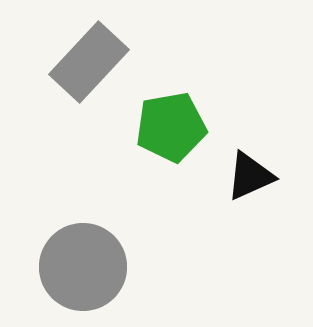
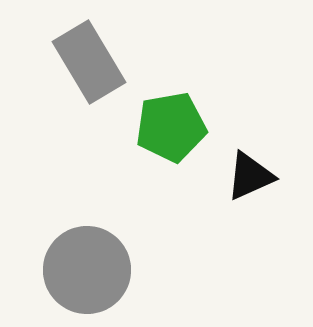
gray rectangle: rotated 74 degrees counterclockwise
gray circle: moved 4 px right, 3 px down
